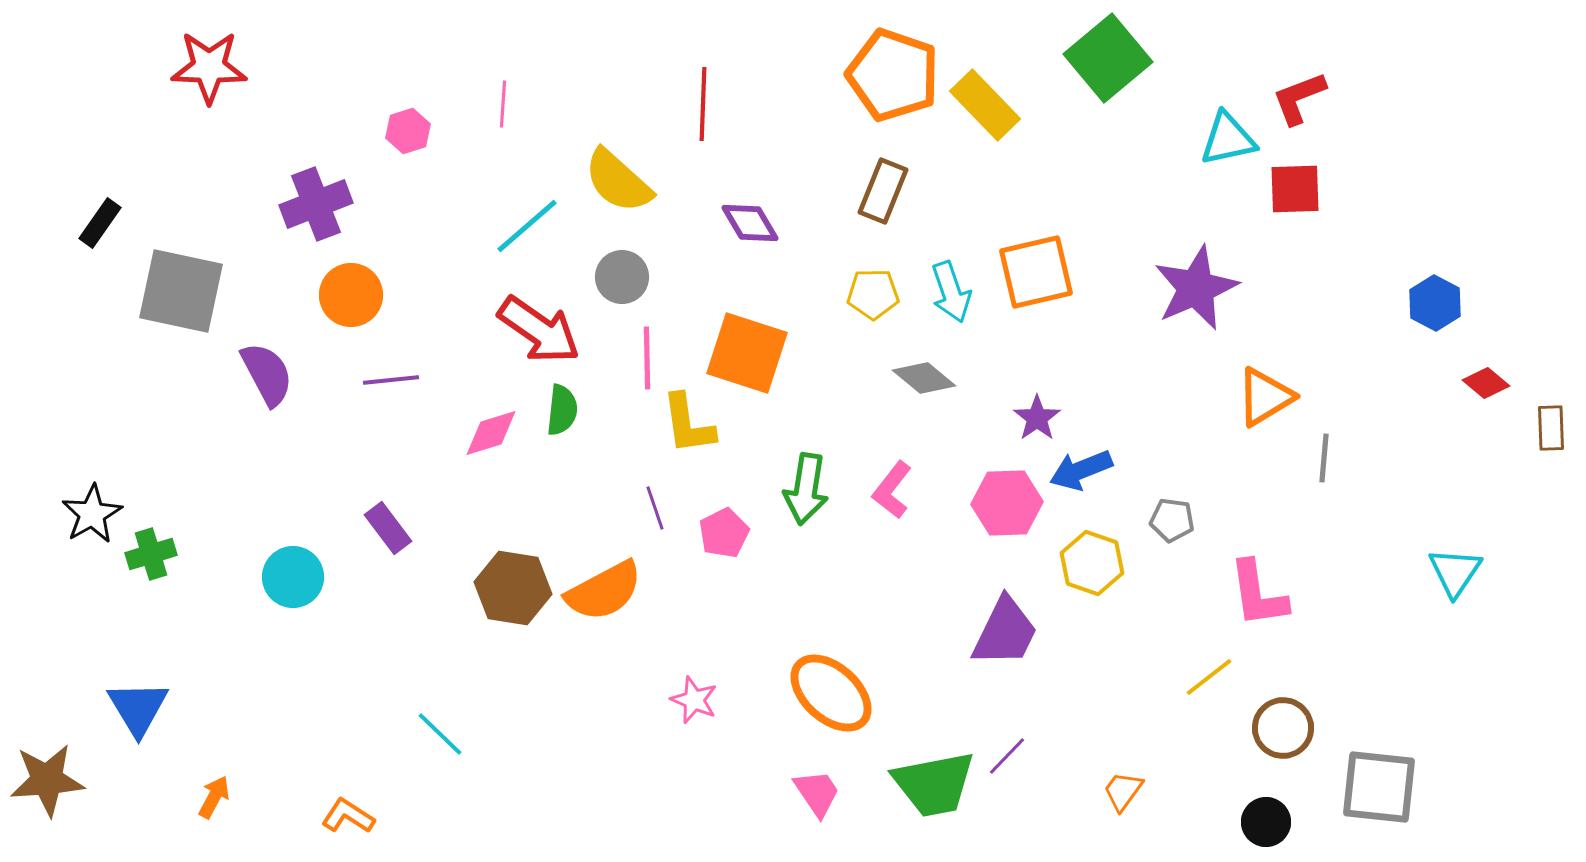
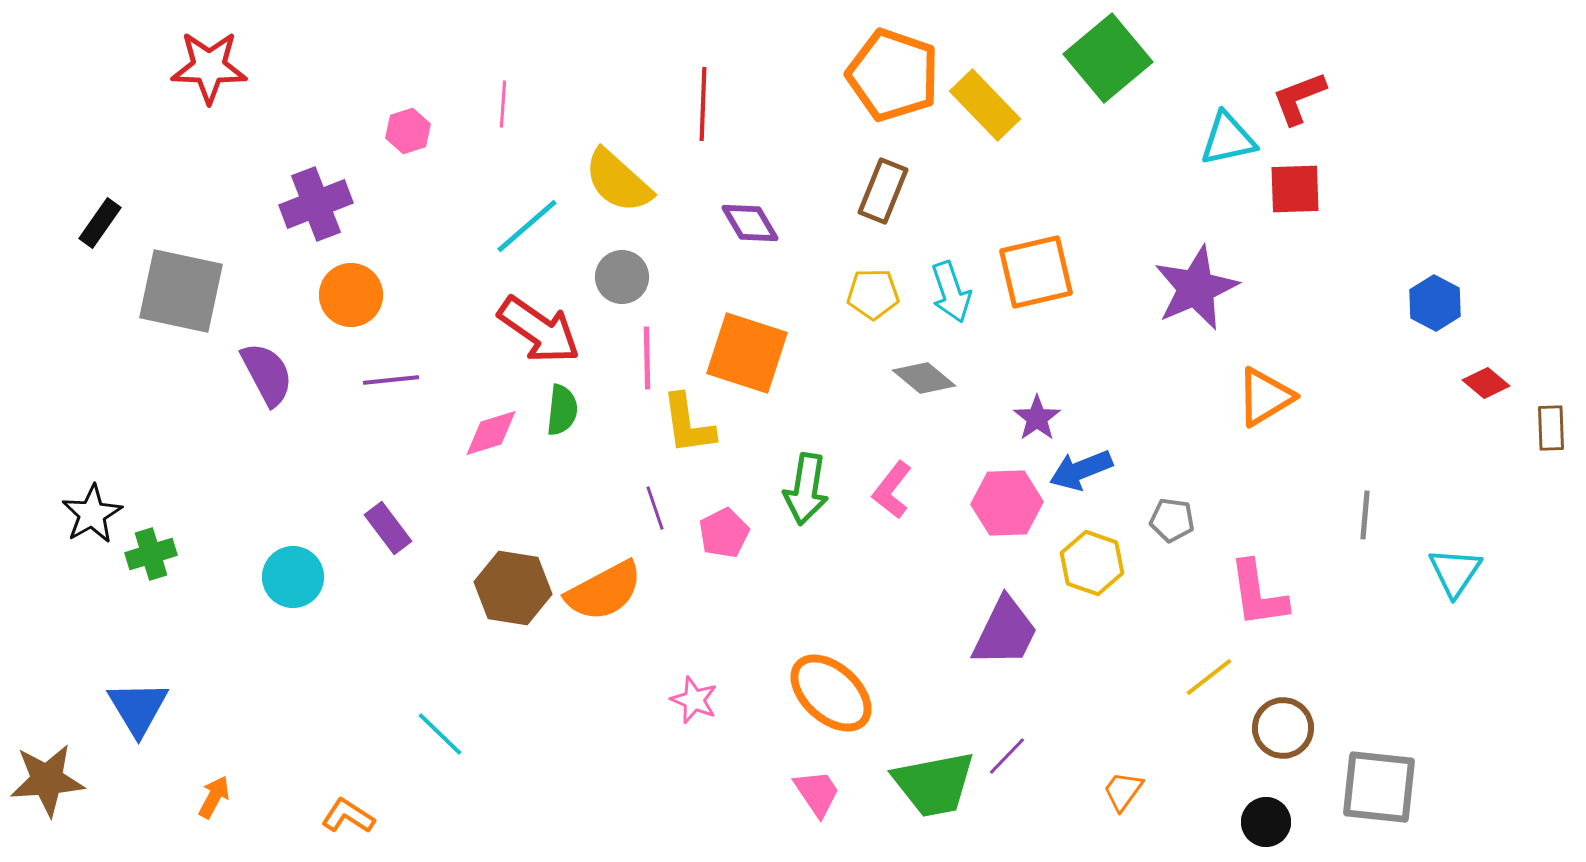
gray line at (1324, 458): moved 41 px right, 57 px down
